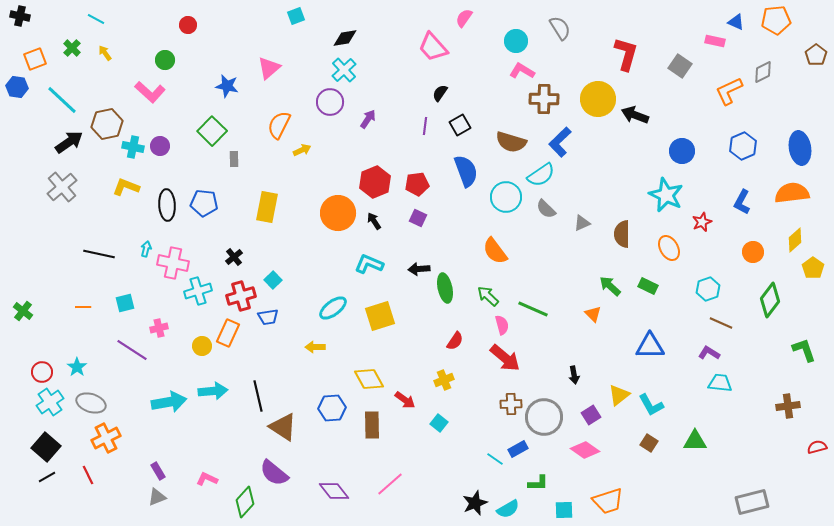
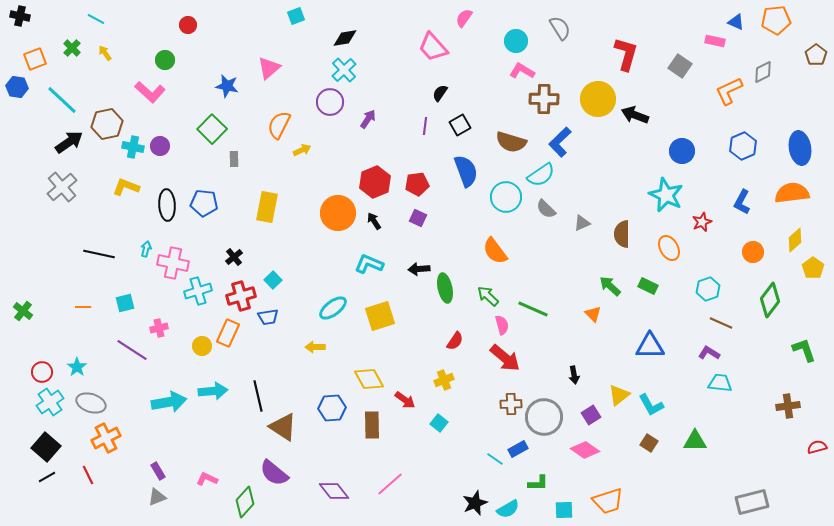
green square at (212, 131): moved 2 px up
